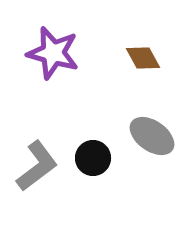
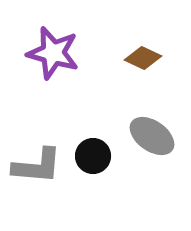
brown diamond: rotated 36 degrees counterclockwise
black circle: moved 2 px up
gray L-shape: rotated 42 degrees clockwise
